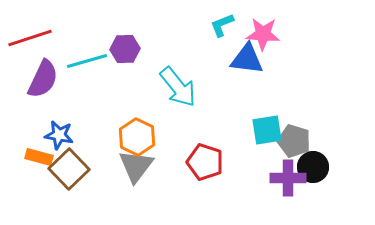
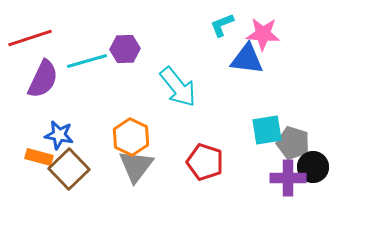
orange hexagon: moved 6 px left
gray pentagon: moved 1 px left, 2 px down
